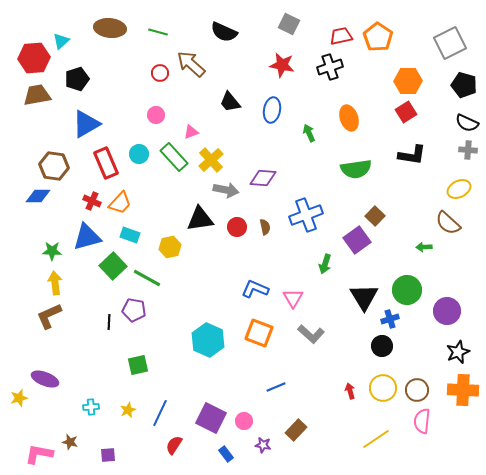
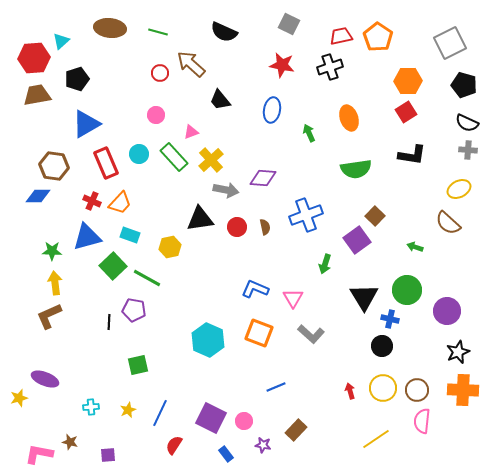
black trapezoid at (230, 102): moved 10 px left, 2 px up
green arrow at (424, 247): moved 9 px left; rotated 21 degrees clockwise
blue cross at (390, 319): rotated 30 degrees clockwise
